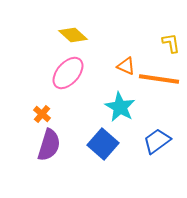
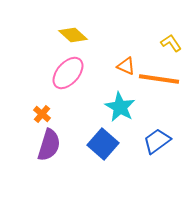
yellow L-shape: rotated 25 degrees counterclockwise
